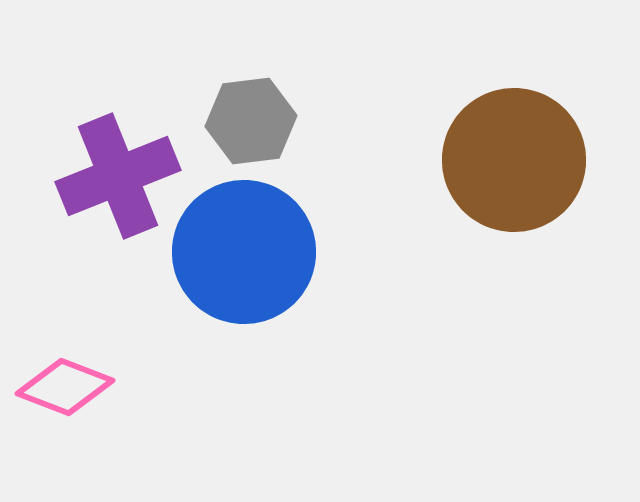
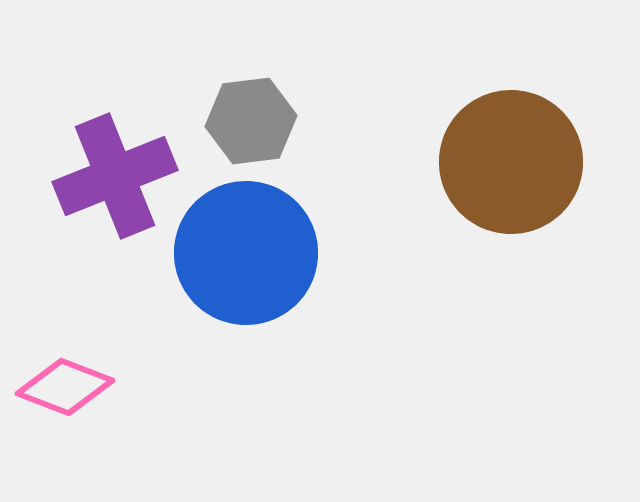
brown circle: moved 3 px left, 2 px down
purple cross: moved 3 px left
blue circle: moved 2 px right, 1 px down
